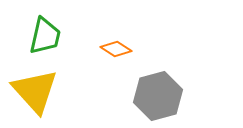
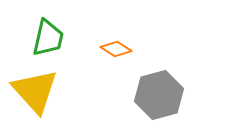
green trapezoid: moved 3 px right, 2 px down
gray hexagon: moved 1 px right, 1 px up
